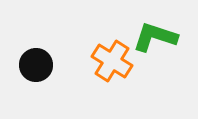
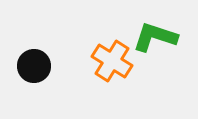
black circle: moved 2 px left, 1 px down
